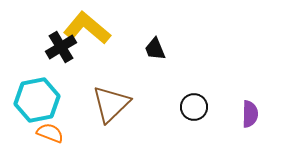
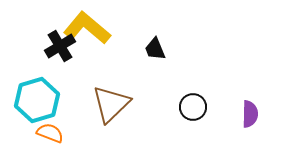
black cross: moved 1 px left, 1 px up
cyan hexagon: rotated 6 degrees counterclockwise
black circle: moved 1 px left
